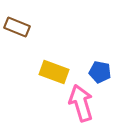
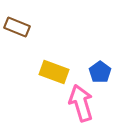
blue pentagon: rotated 25 degrees clockwise
